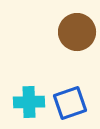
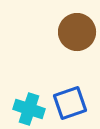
cyan cross: moved 7 px down; rotated 20 degrees clockwise
